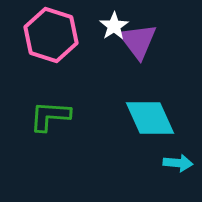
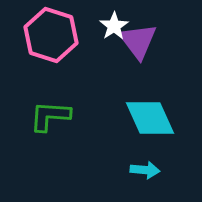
cyan arrow: moved 33 px left, 7 px down
